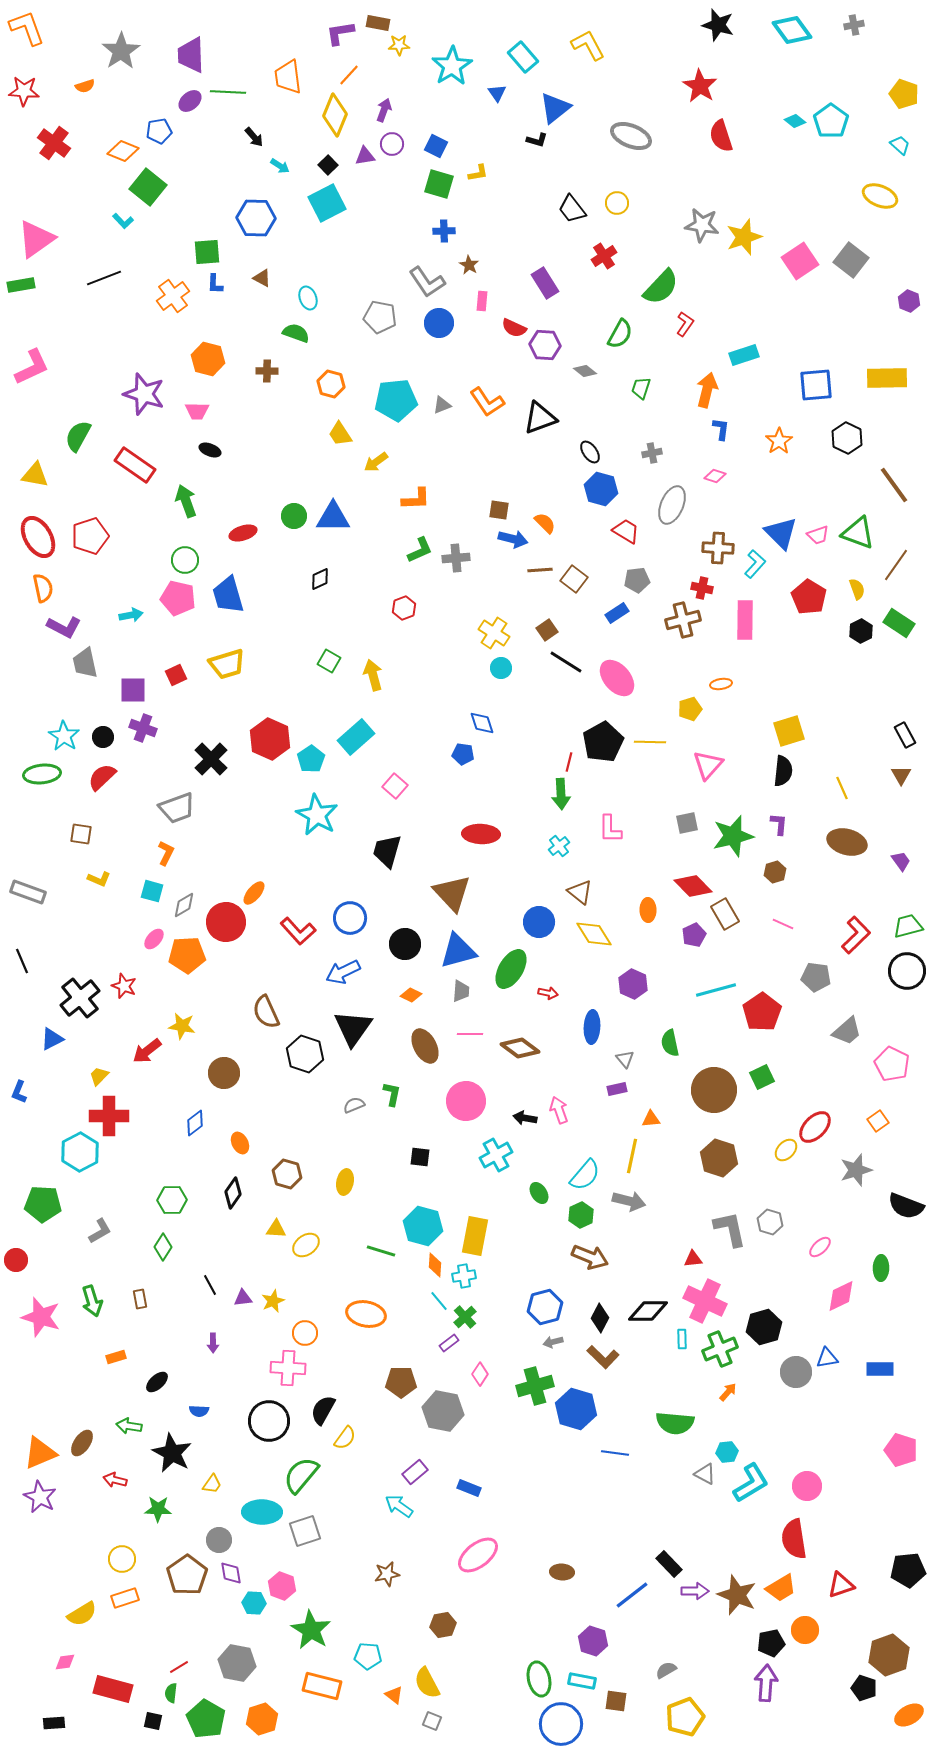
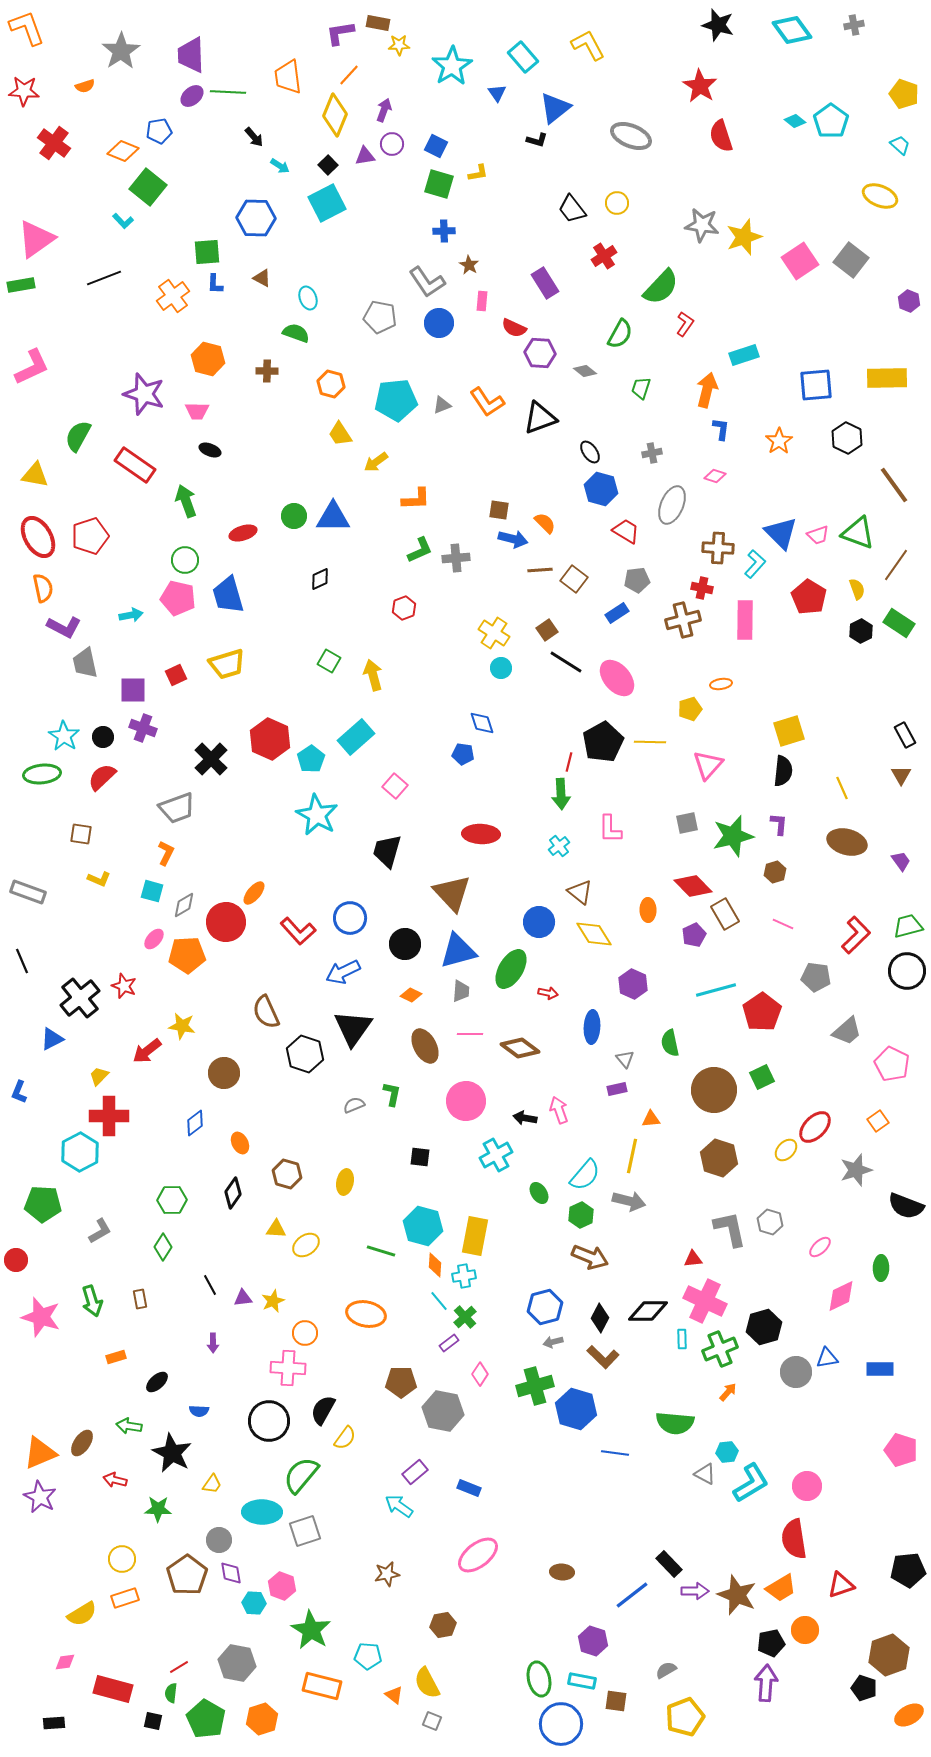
purple ellipse at (190, 101): moved 2 px right, 5 px up
purple hexagon at (545, 345): moved 5 px left, 8 px down
